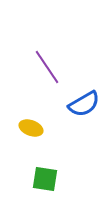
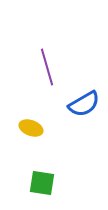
purple line: rotated 18 degrees clockwise
green square: moved 3 px left, 4 px down
